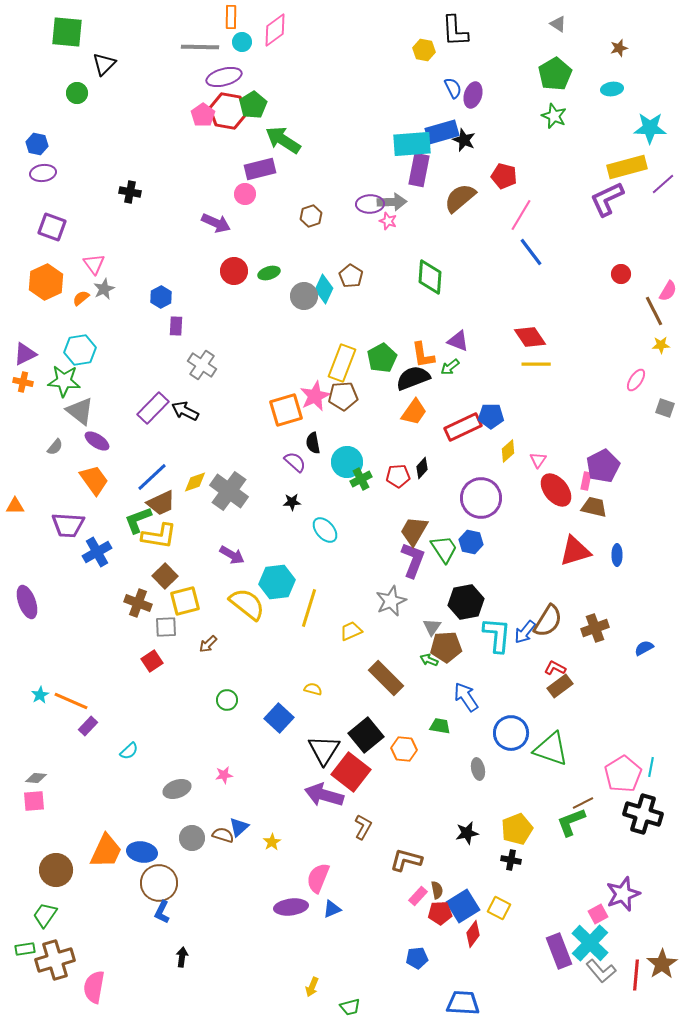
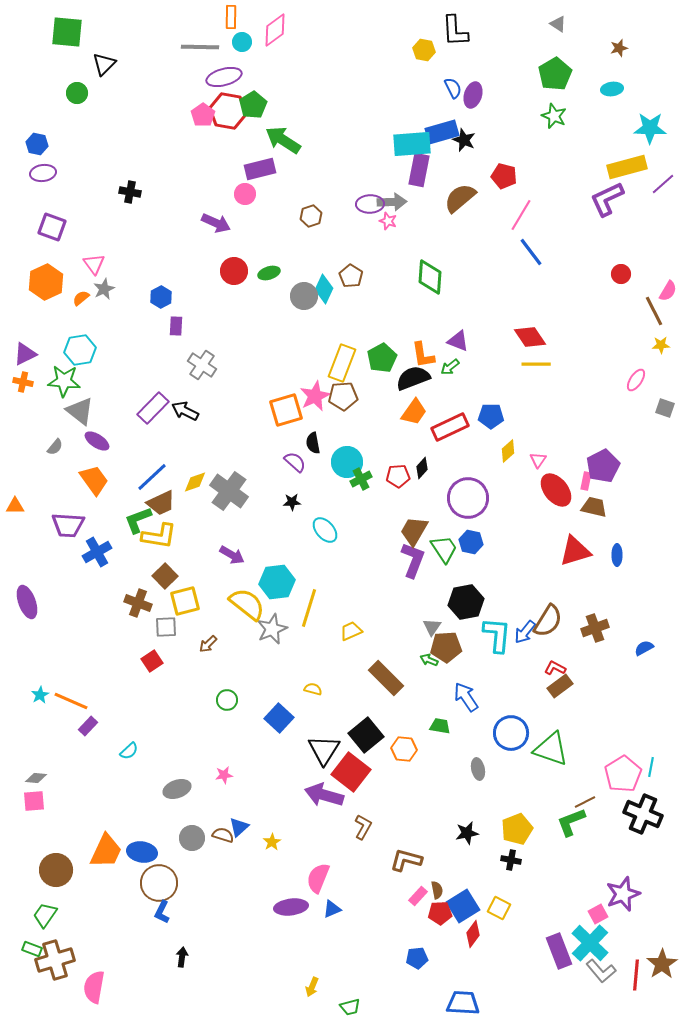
red rectangle at (463, 427): moved 13 px left
purple circle at (481, 498): moved 13 px left
gray star at (391, 601): moved 119 px left, 28 px down
brown line at (583, 803): moved 2 px right, 1 px up
black cross at (643, 814): rotated 6 degrees clockwise
green rectangle at (25, 949): moved 7 px right; rotated 30 degrees clockwise
